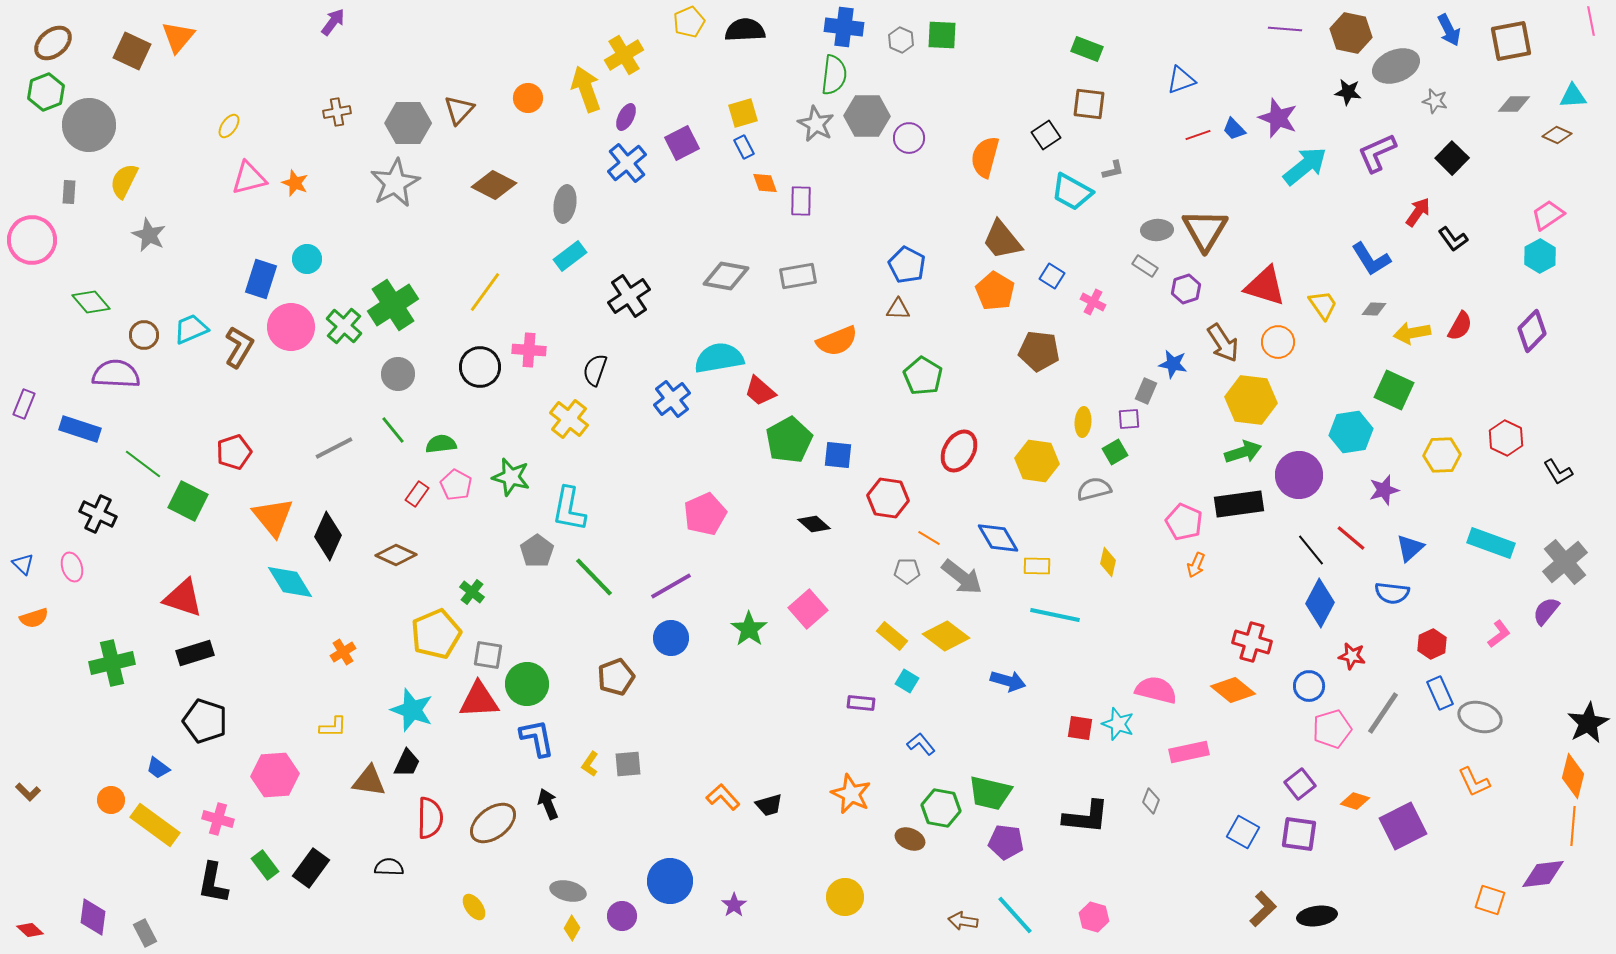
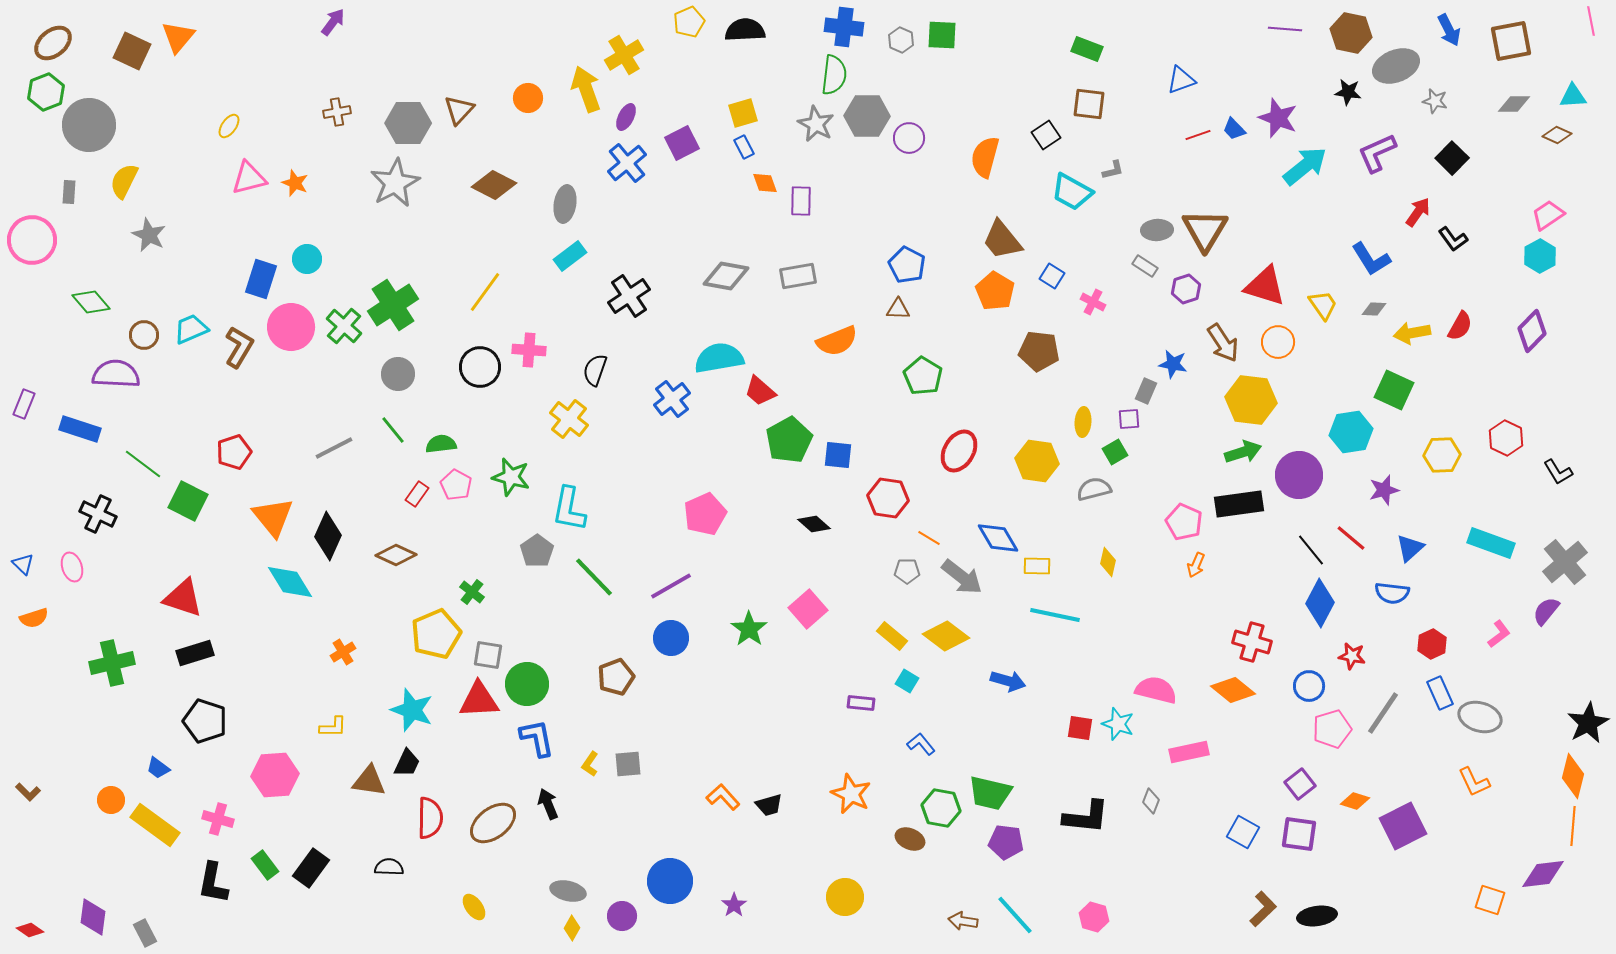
red diamond at (30, 930): rotated 8 degrees counterclockwise
